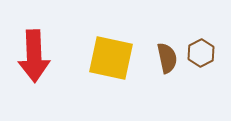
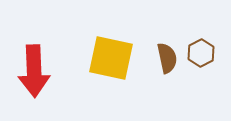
red arrow: moved 15 px down
